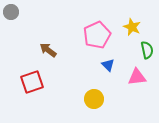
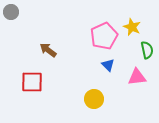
pink pentagon: moved 7 px right, 1 px down
red square: rotated 20 degrees clockwise
